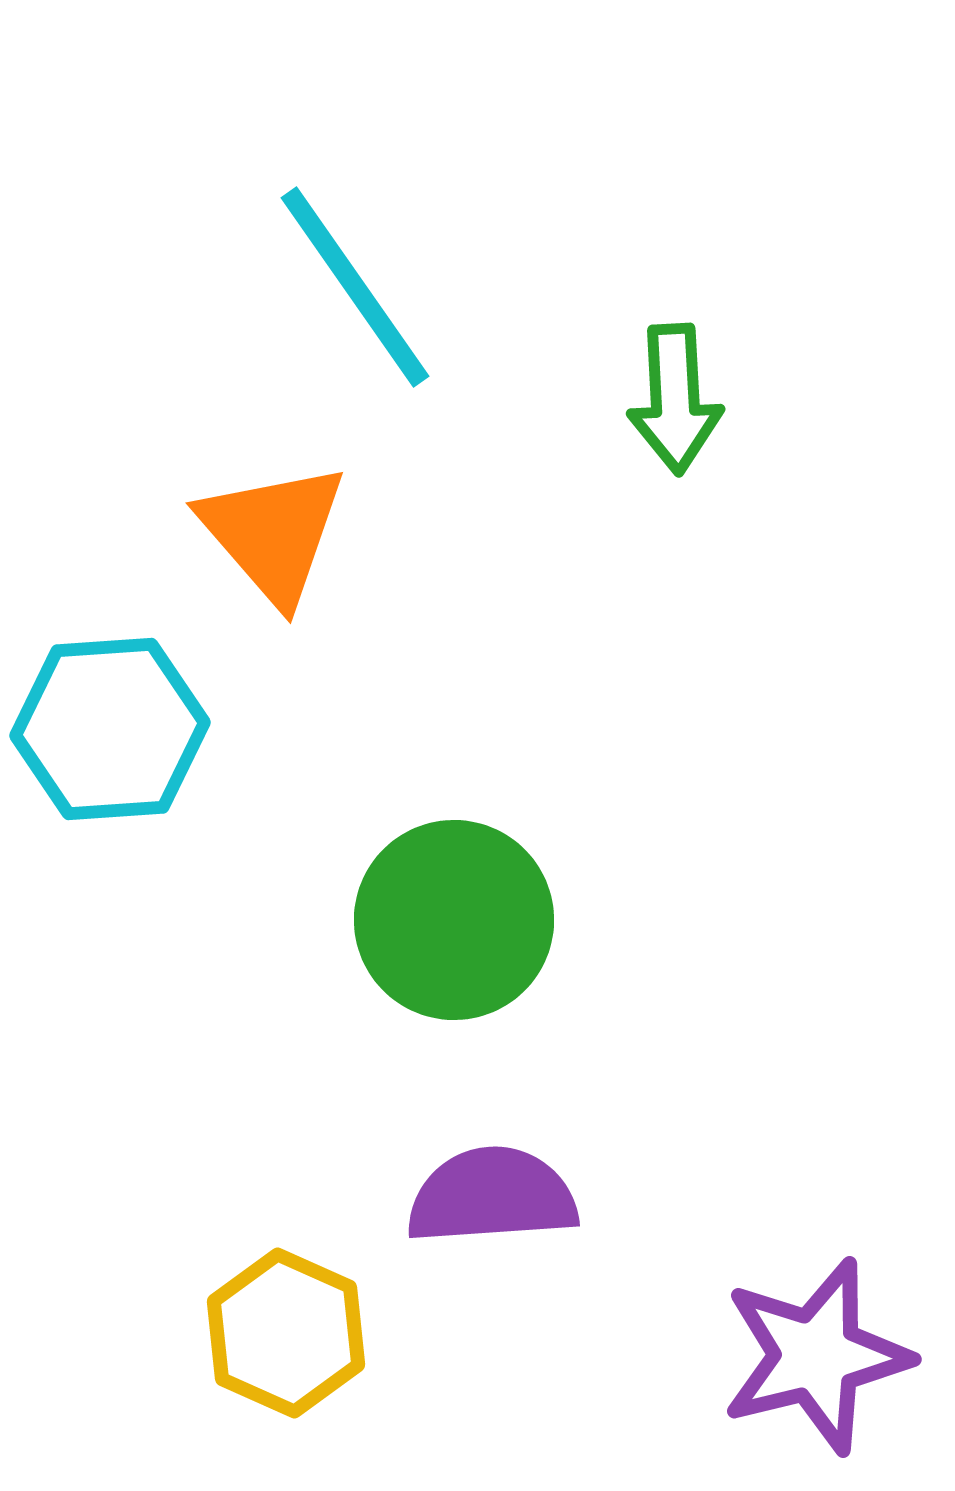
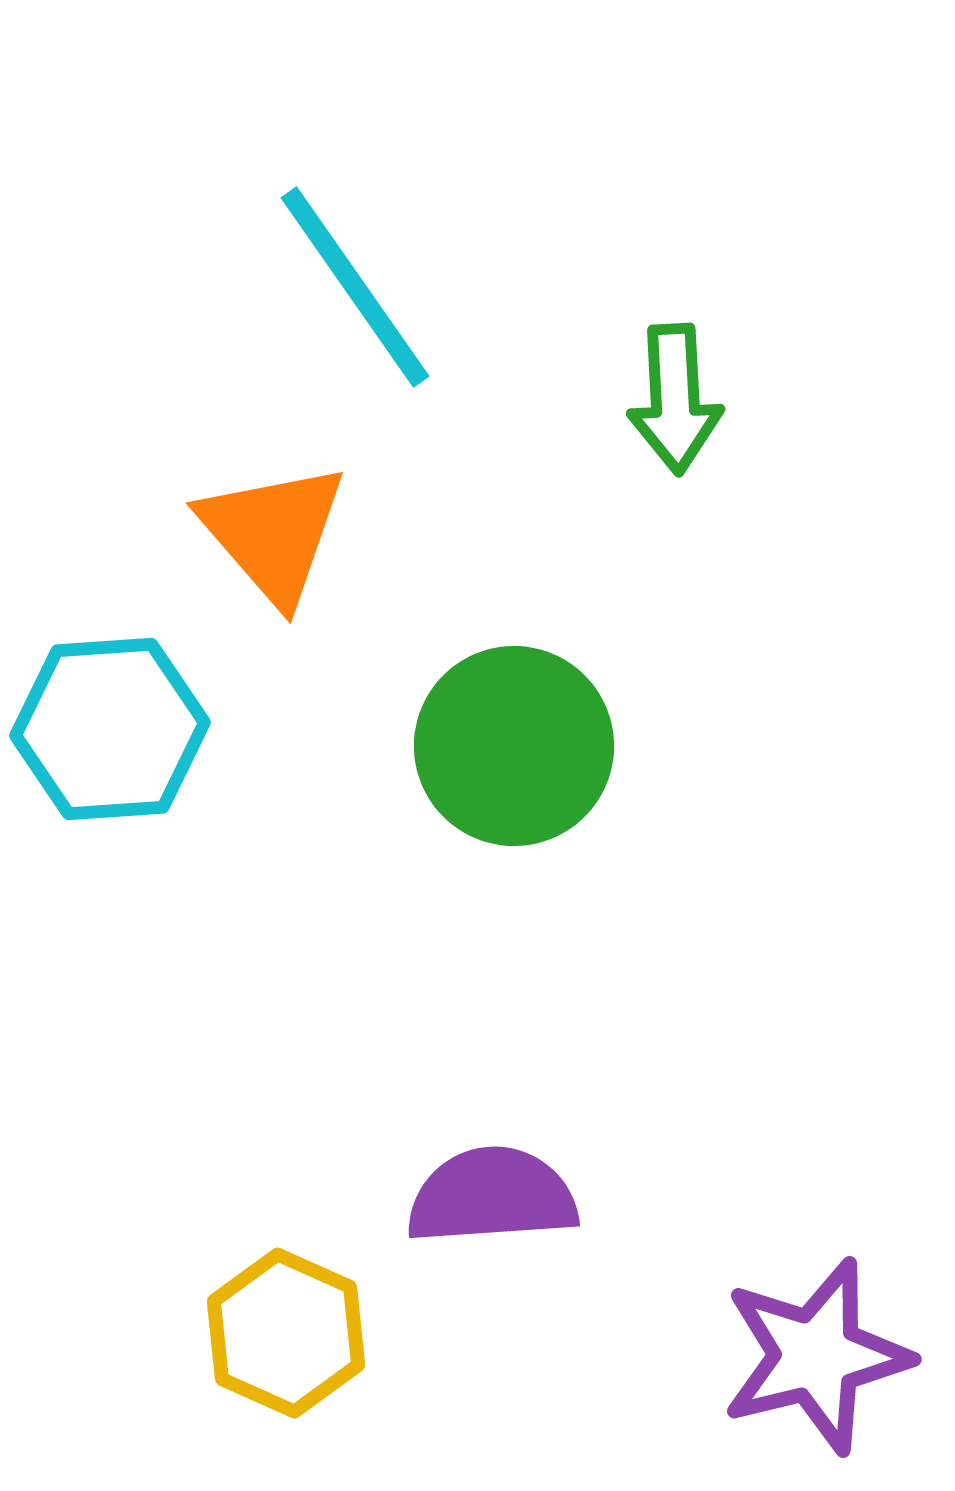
green circle: moved 60 px right, 174 px up
